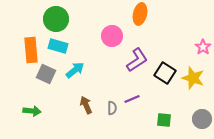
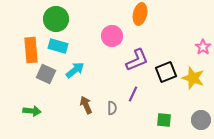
purple L-shape: rotated 10 degrees clockwise
black square: moved 1 px right, 1 px up; rotated 35 degrees clockwise
purple line: moved 1 px right, 5 px up; rotated 42 degrees counterclockwise
gray circle: moved 1 px left, 1 px down
